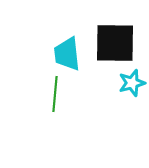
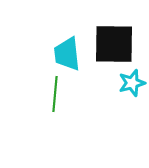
black square: moved 1 px left, 1 px down
